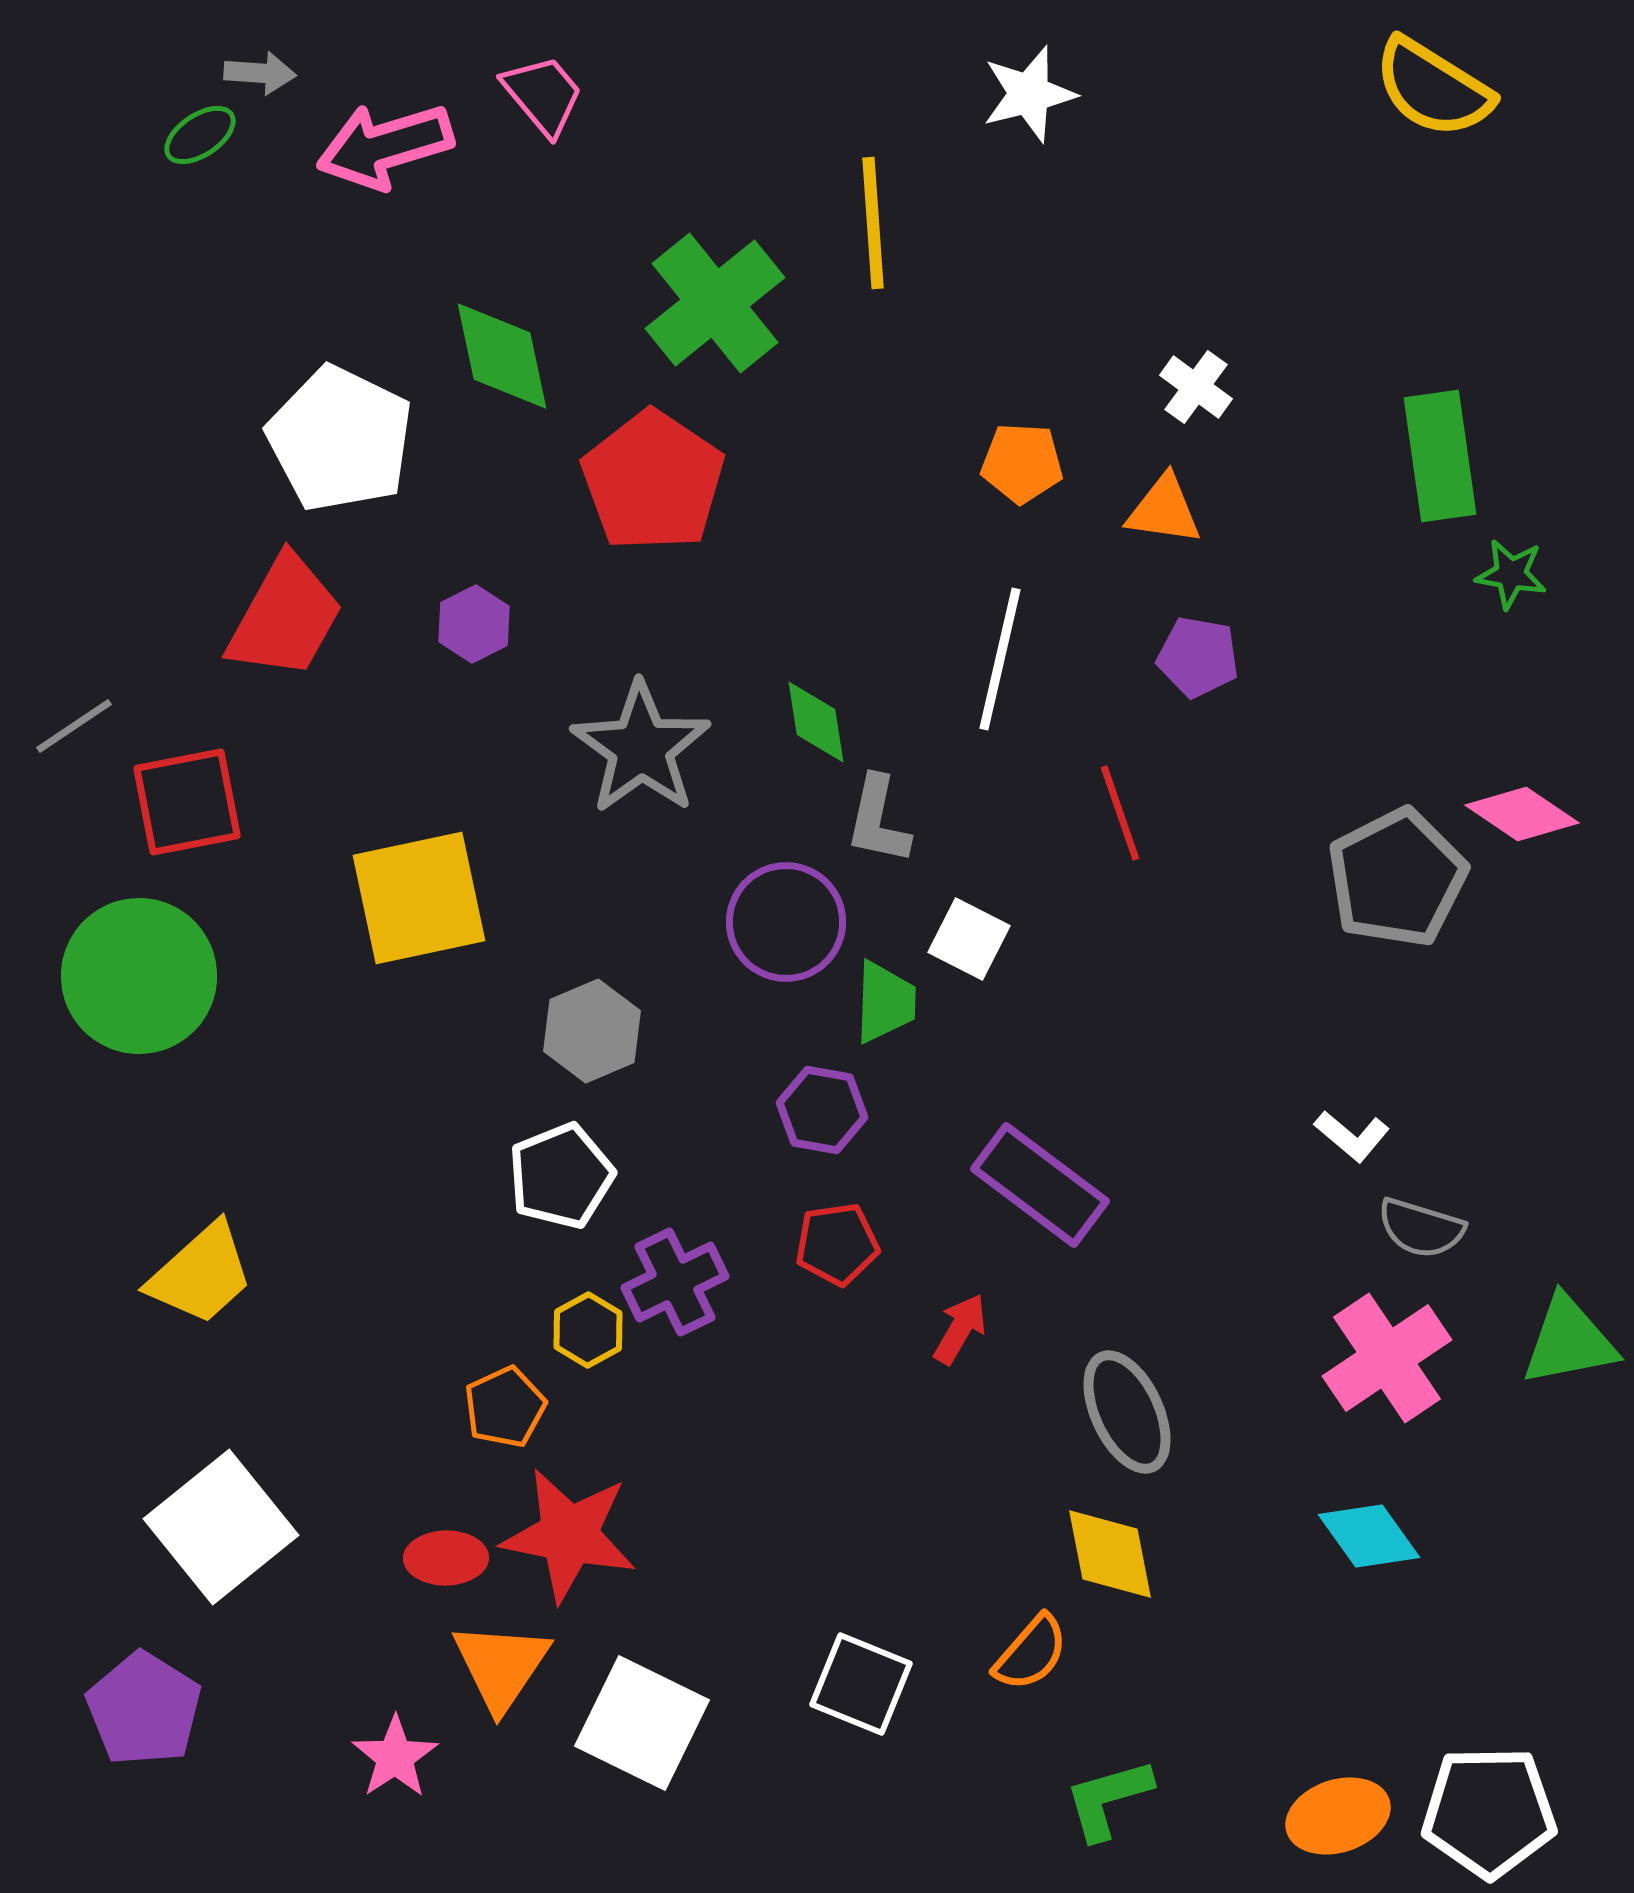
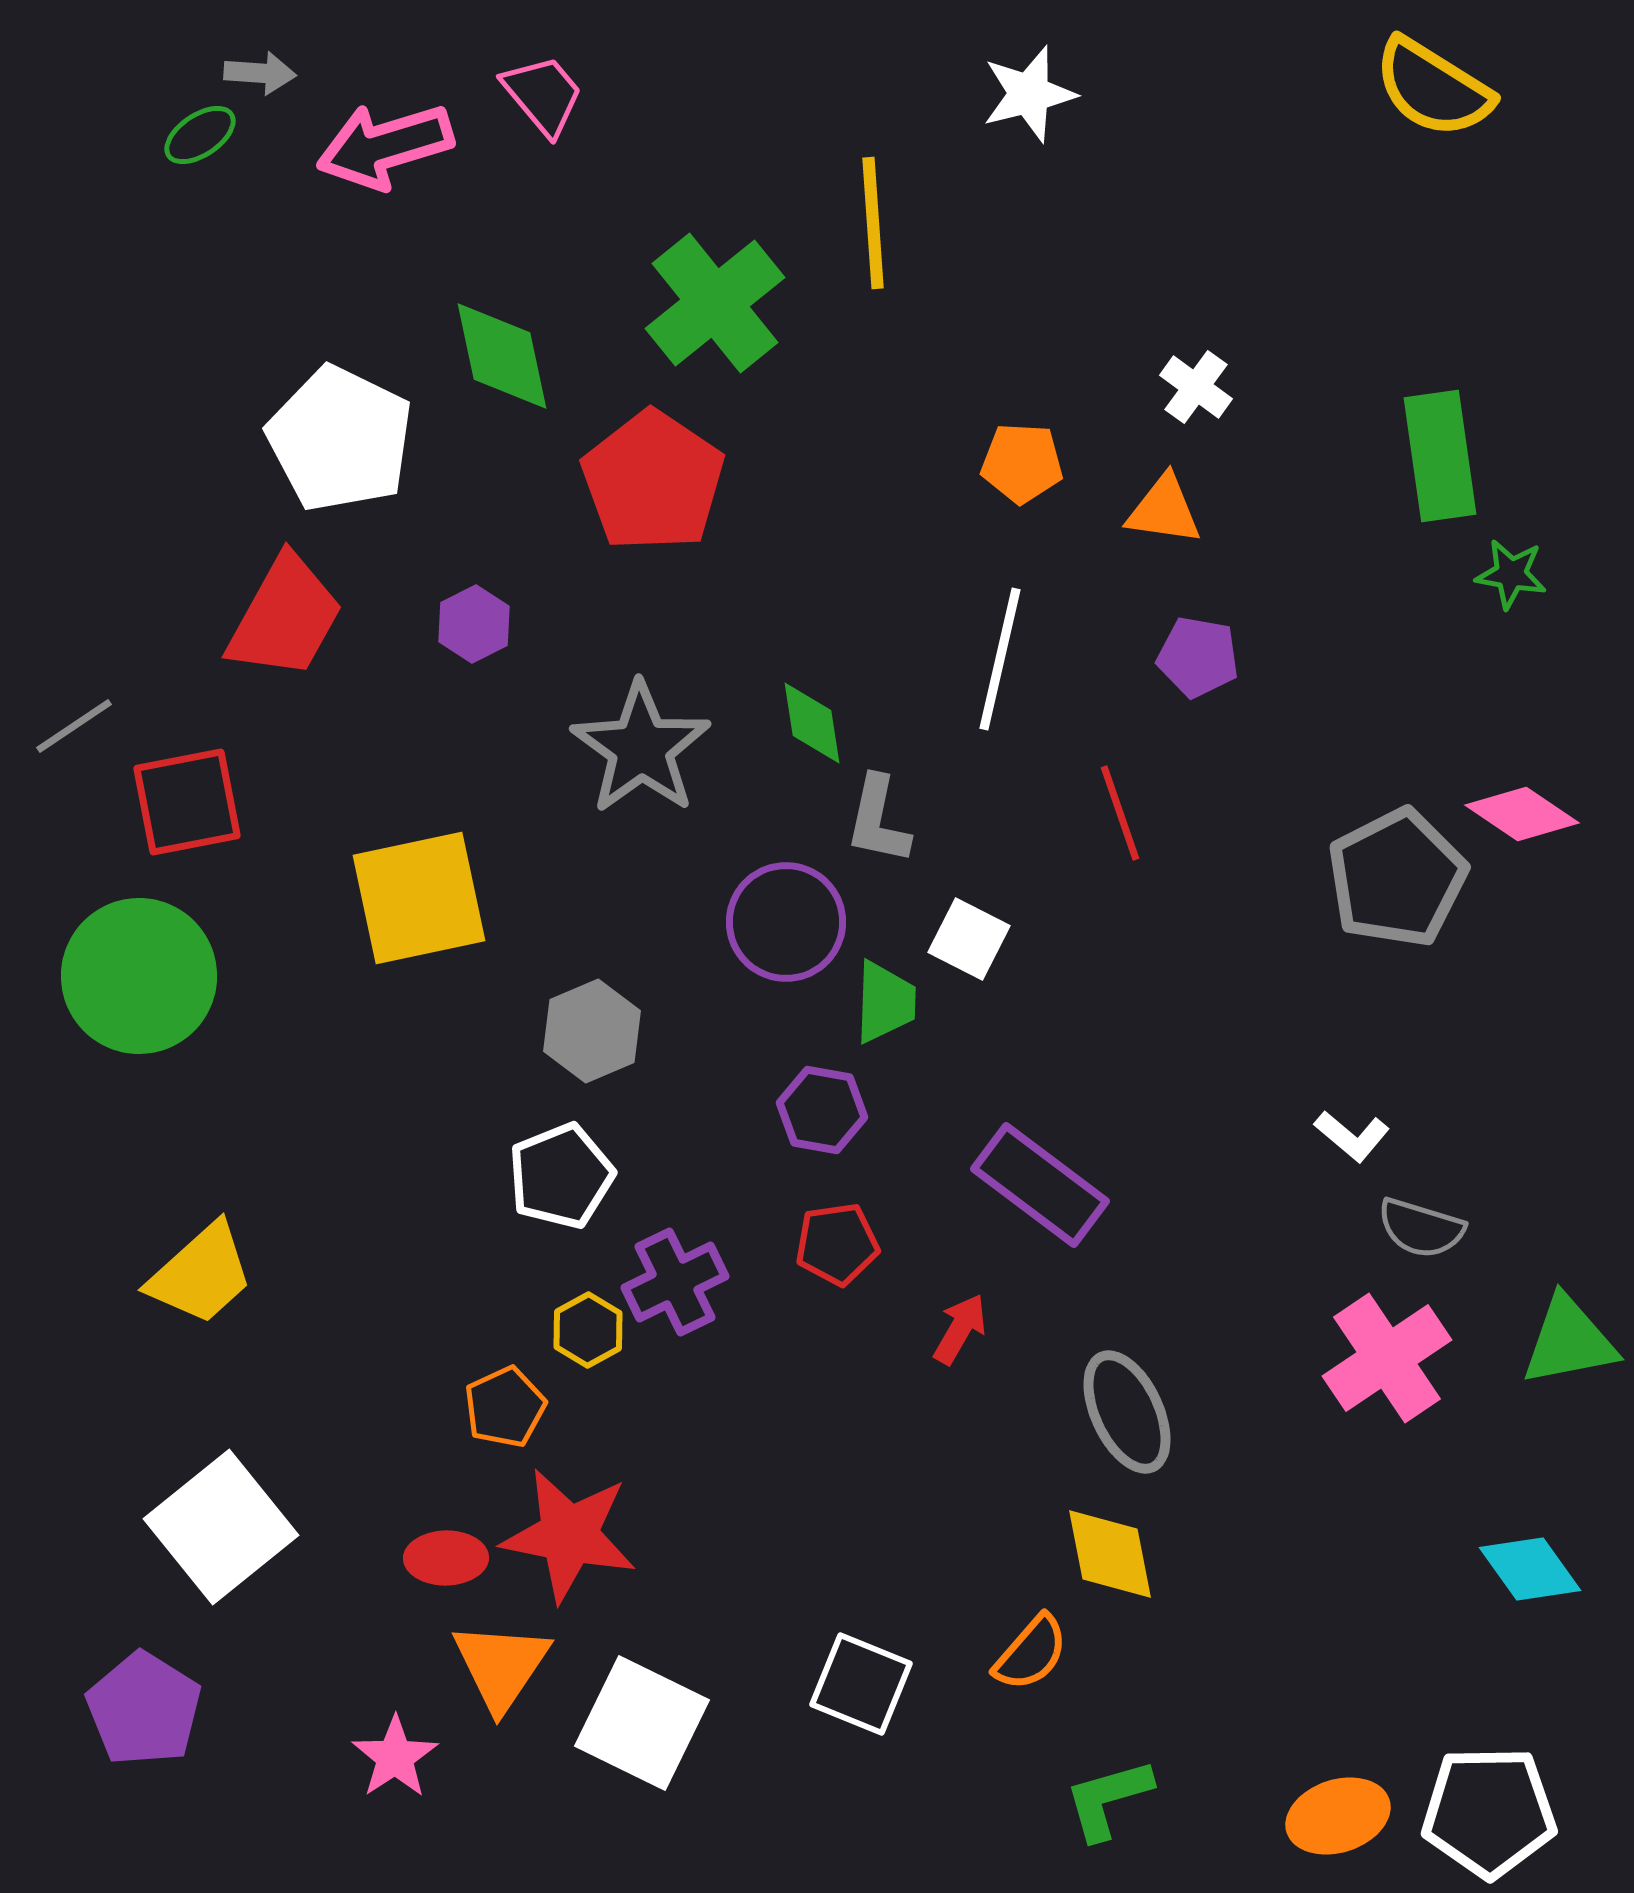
green diamond at (816, 722): moved 4 px left, 1 px down
cyan diamond at (1369, 1536): moved 161 px right, 33 px down
